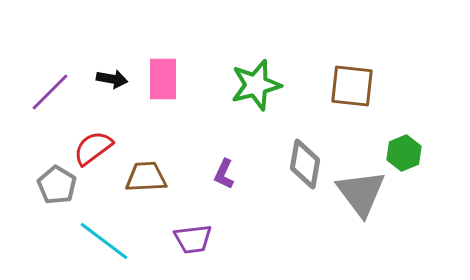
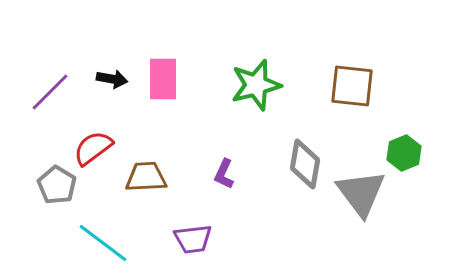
cyan line: moved 1 px left, 2 px down
